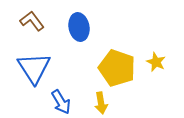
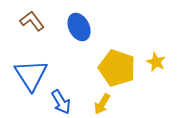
blue ellipse: rotated 16 degrees counterclockwise
blue triangle: moved 3 px left, 7 px down
yellow arrow: moved 1 px right, 1 px down; rotated 40 degrees clockwise
